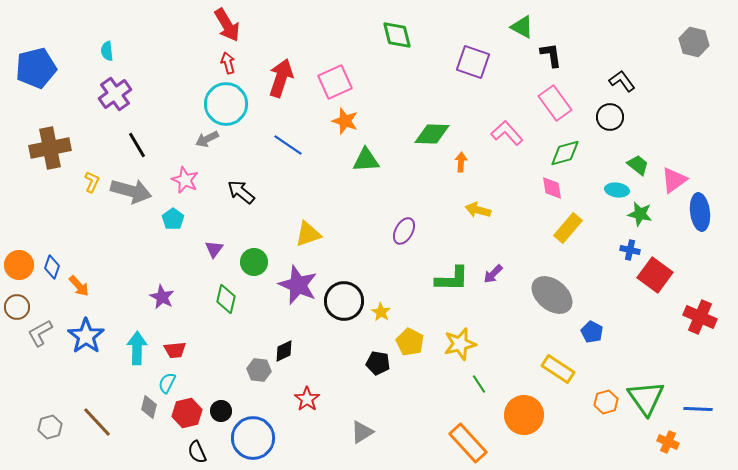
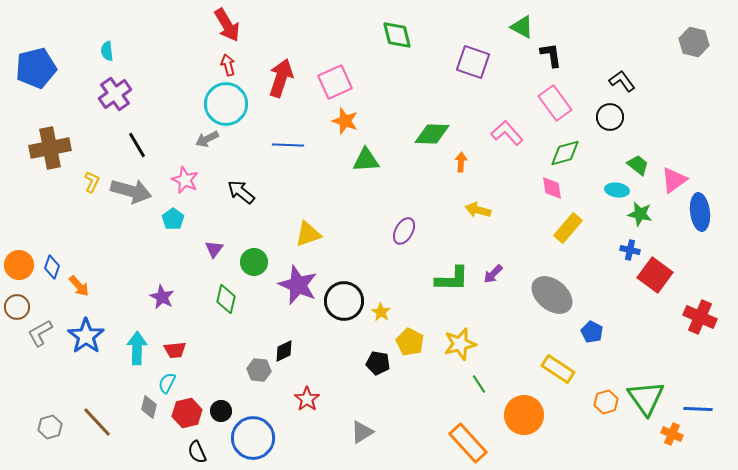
red arrow at (228, 63): moved 2 px down
blue line at (288, 145): rotated 32 degrees counterclockwise
orange cross at (668, 442): moved 4 px right, 8 px up
